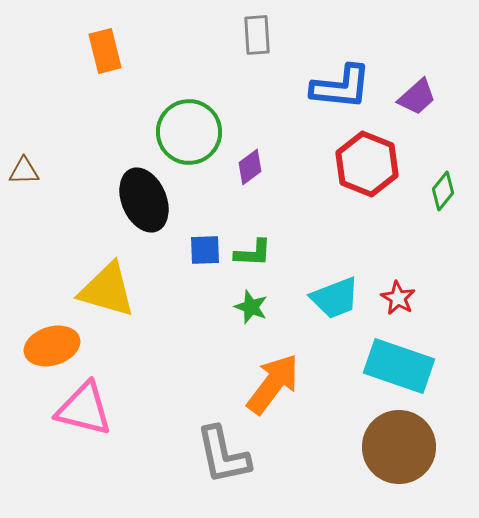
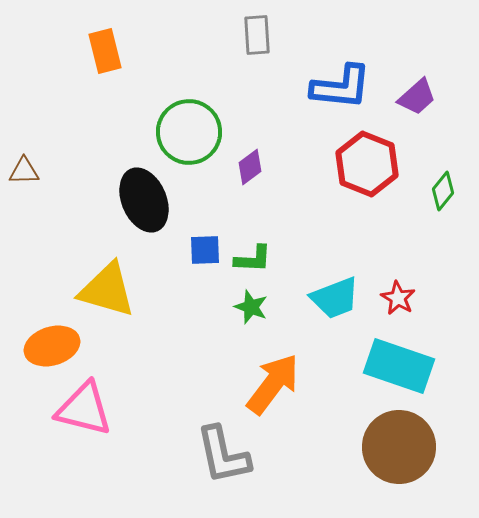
green L-shape: moved 6 px down
